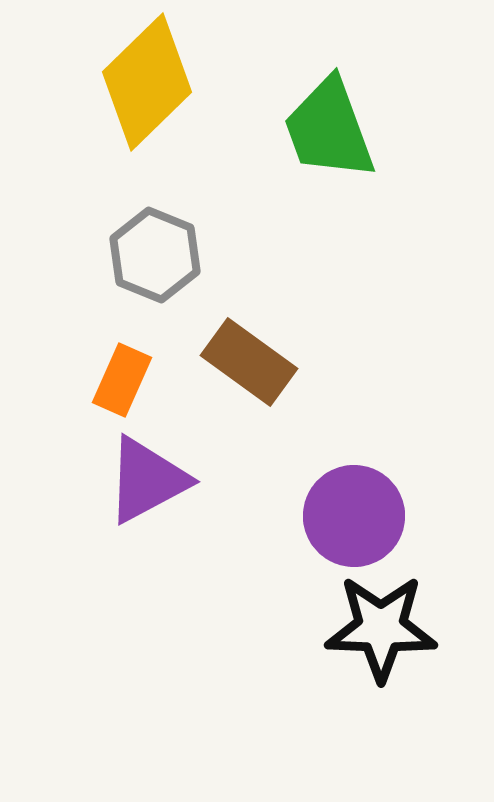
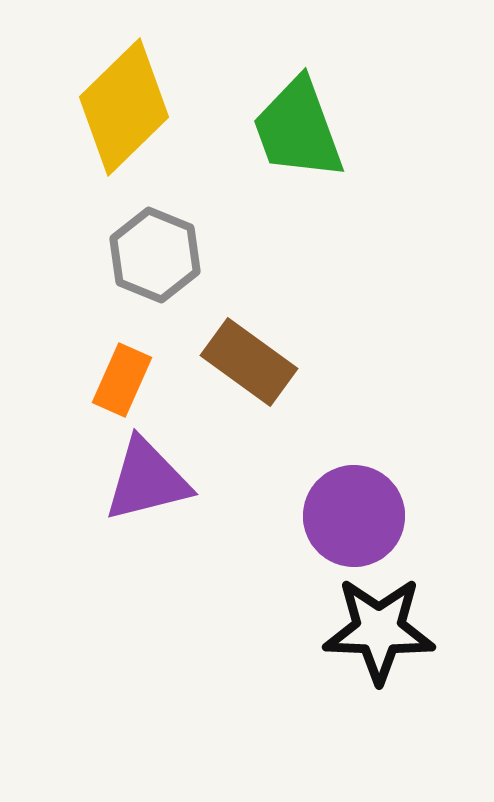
yellow diamond: moved 23 px left, 25 px down
green trapezoid: moved 31 px left
purple triangle: rotated 14 degrees clockwise
black star: moved 2 px left, 2 px down
